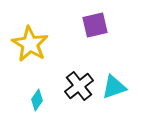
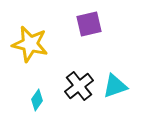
purple square: moved 6 px left, 1 px up
yellow star: rotated 18 degrees counterclockwise
cyan triangle: moved 1 px right, 1 px up
